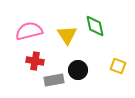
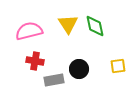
yellow triangle: moved 1 px right, 11 px up
yellow square: rotated 28 degrees counterclockwise
black circle: moved 1 px right, 1 px up
